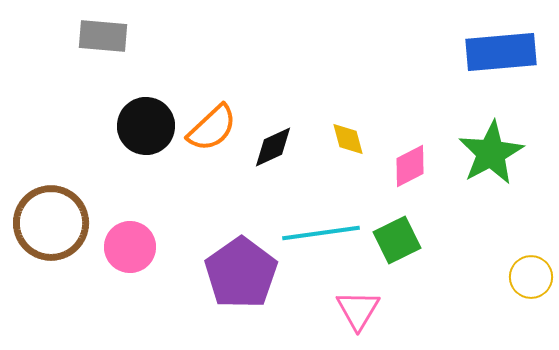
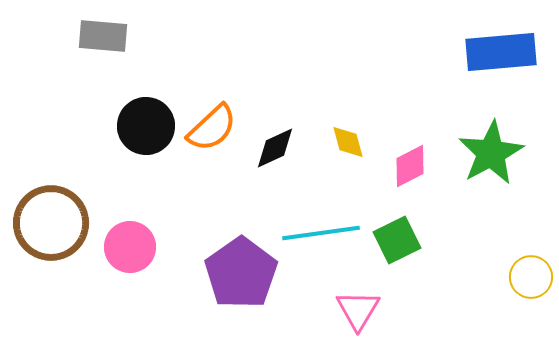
yellow diamond: moved 3 px down
black diamond: moved 2 px right, 1 px down
